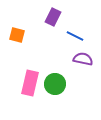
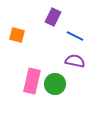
purple semicircle: moved 8 px left, 2 px down
pink rectangle: moved 2 px right, 2 px up
